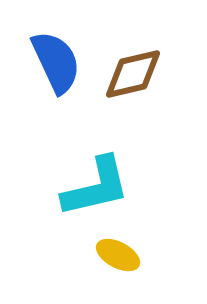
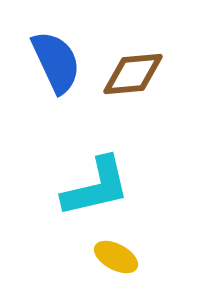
brown diamond: rotated 8 degrees clockwise
yellow ellipse: moved 2 px left, 2 px down
